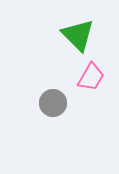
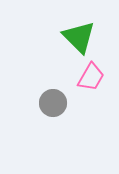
green triangle: moved 1 px right, 2 px down
